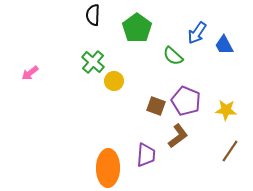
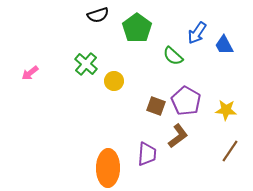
black semicircle: moved 5 px right; rotated 110 degrees counterclockwise
green cross: moved 7 px left, 2 px down
purple pentagon: rotated 8 degrees clockwise
purple trapezoid: moved 1 px right, 1 px up
